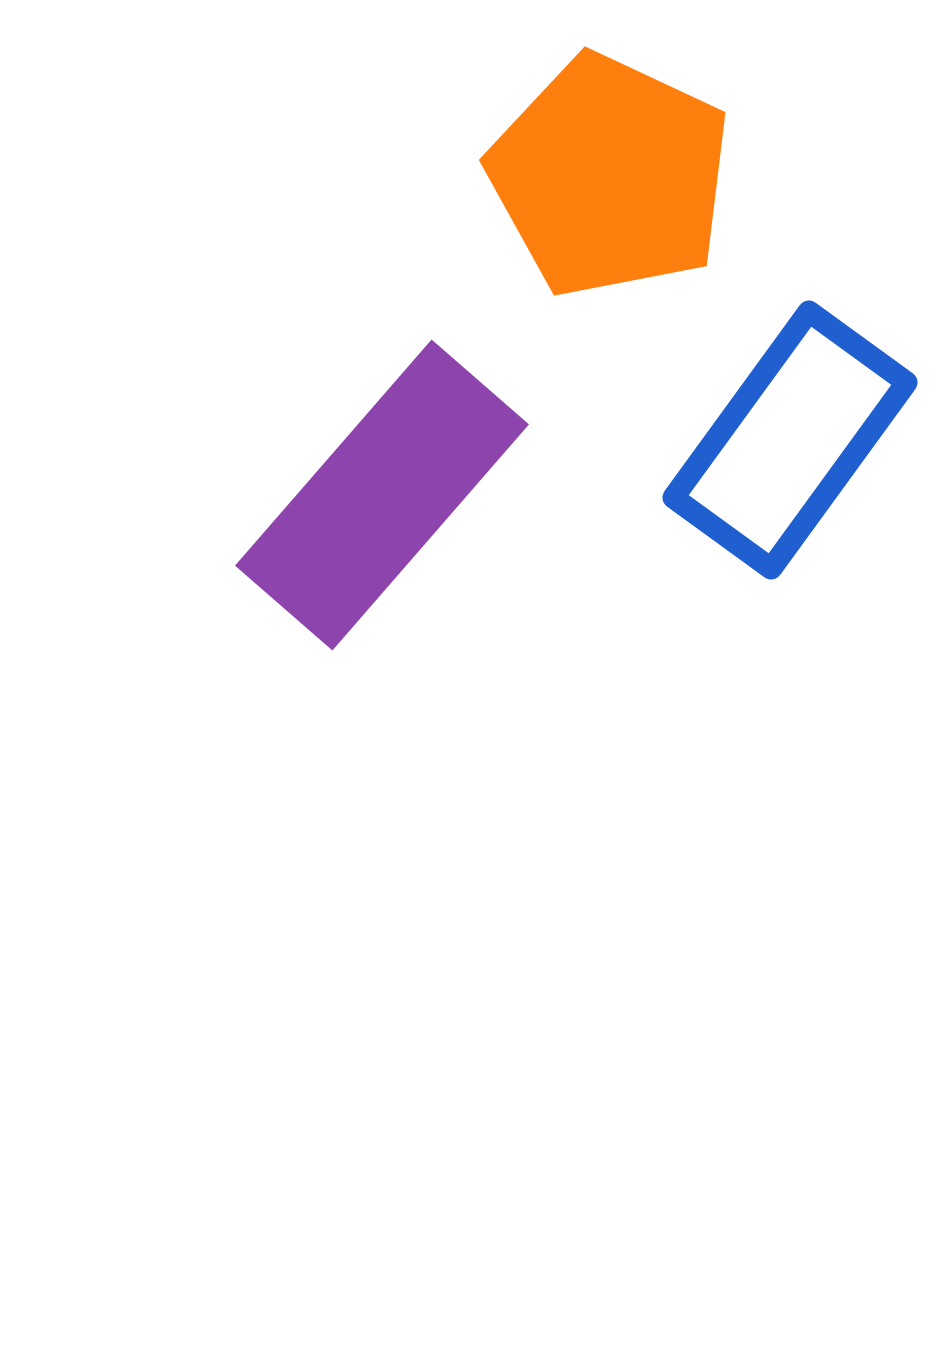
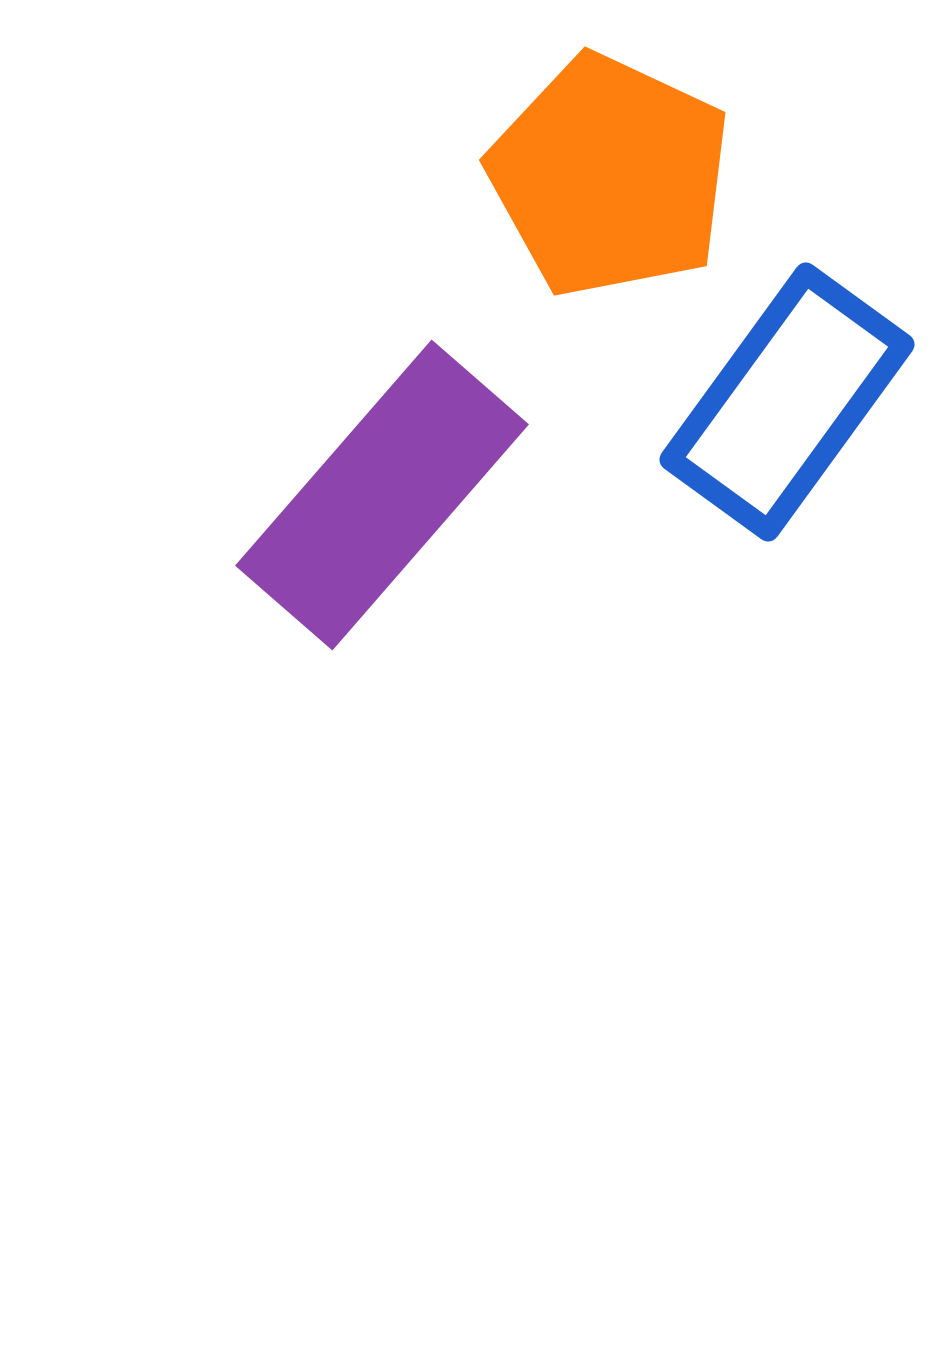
blue rectangle: moved 3 px left, 38 px up
